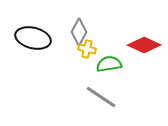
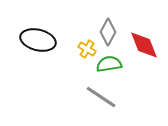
gray diamond: moved 29 px right
black ellipse: moved 5 px right, 2 px down
red diamond: rotated 44 degrees clockwise
yellow cross: rotated 18 degrees clockwise
